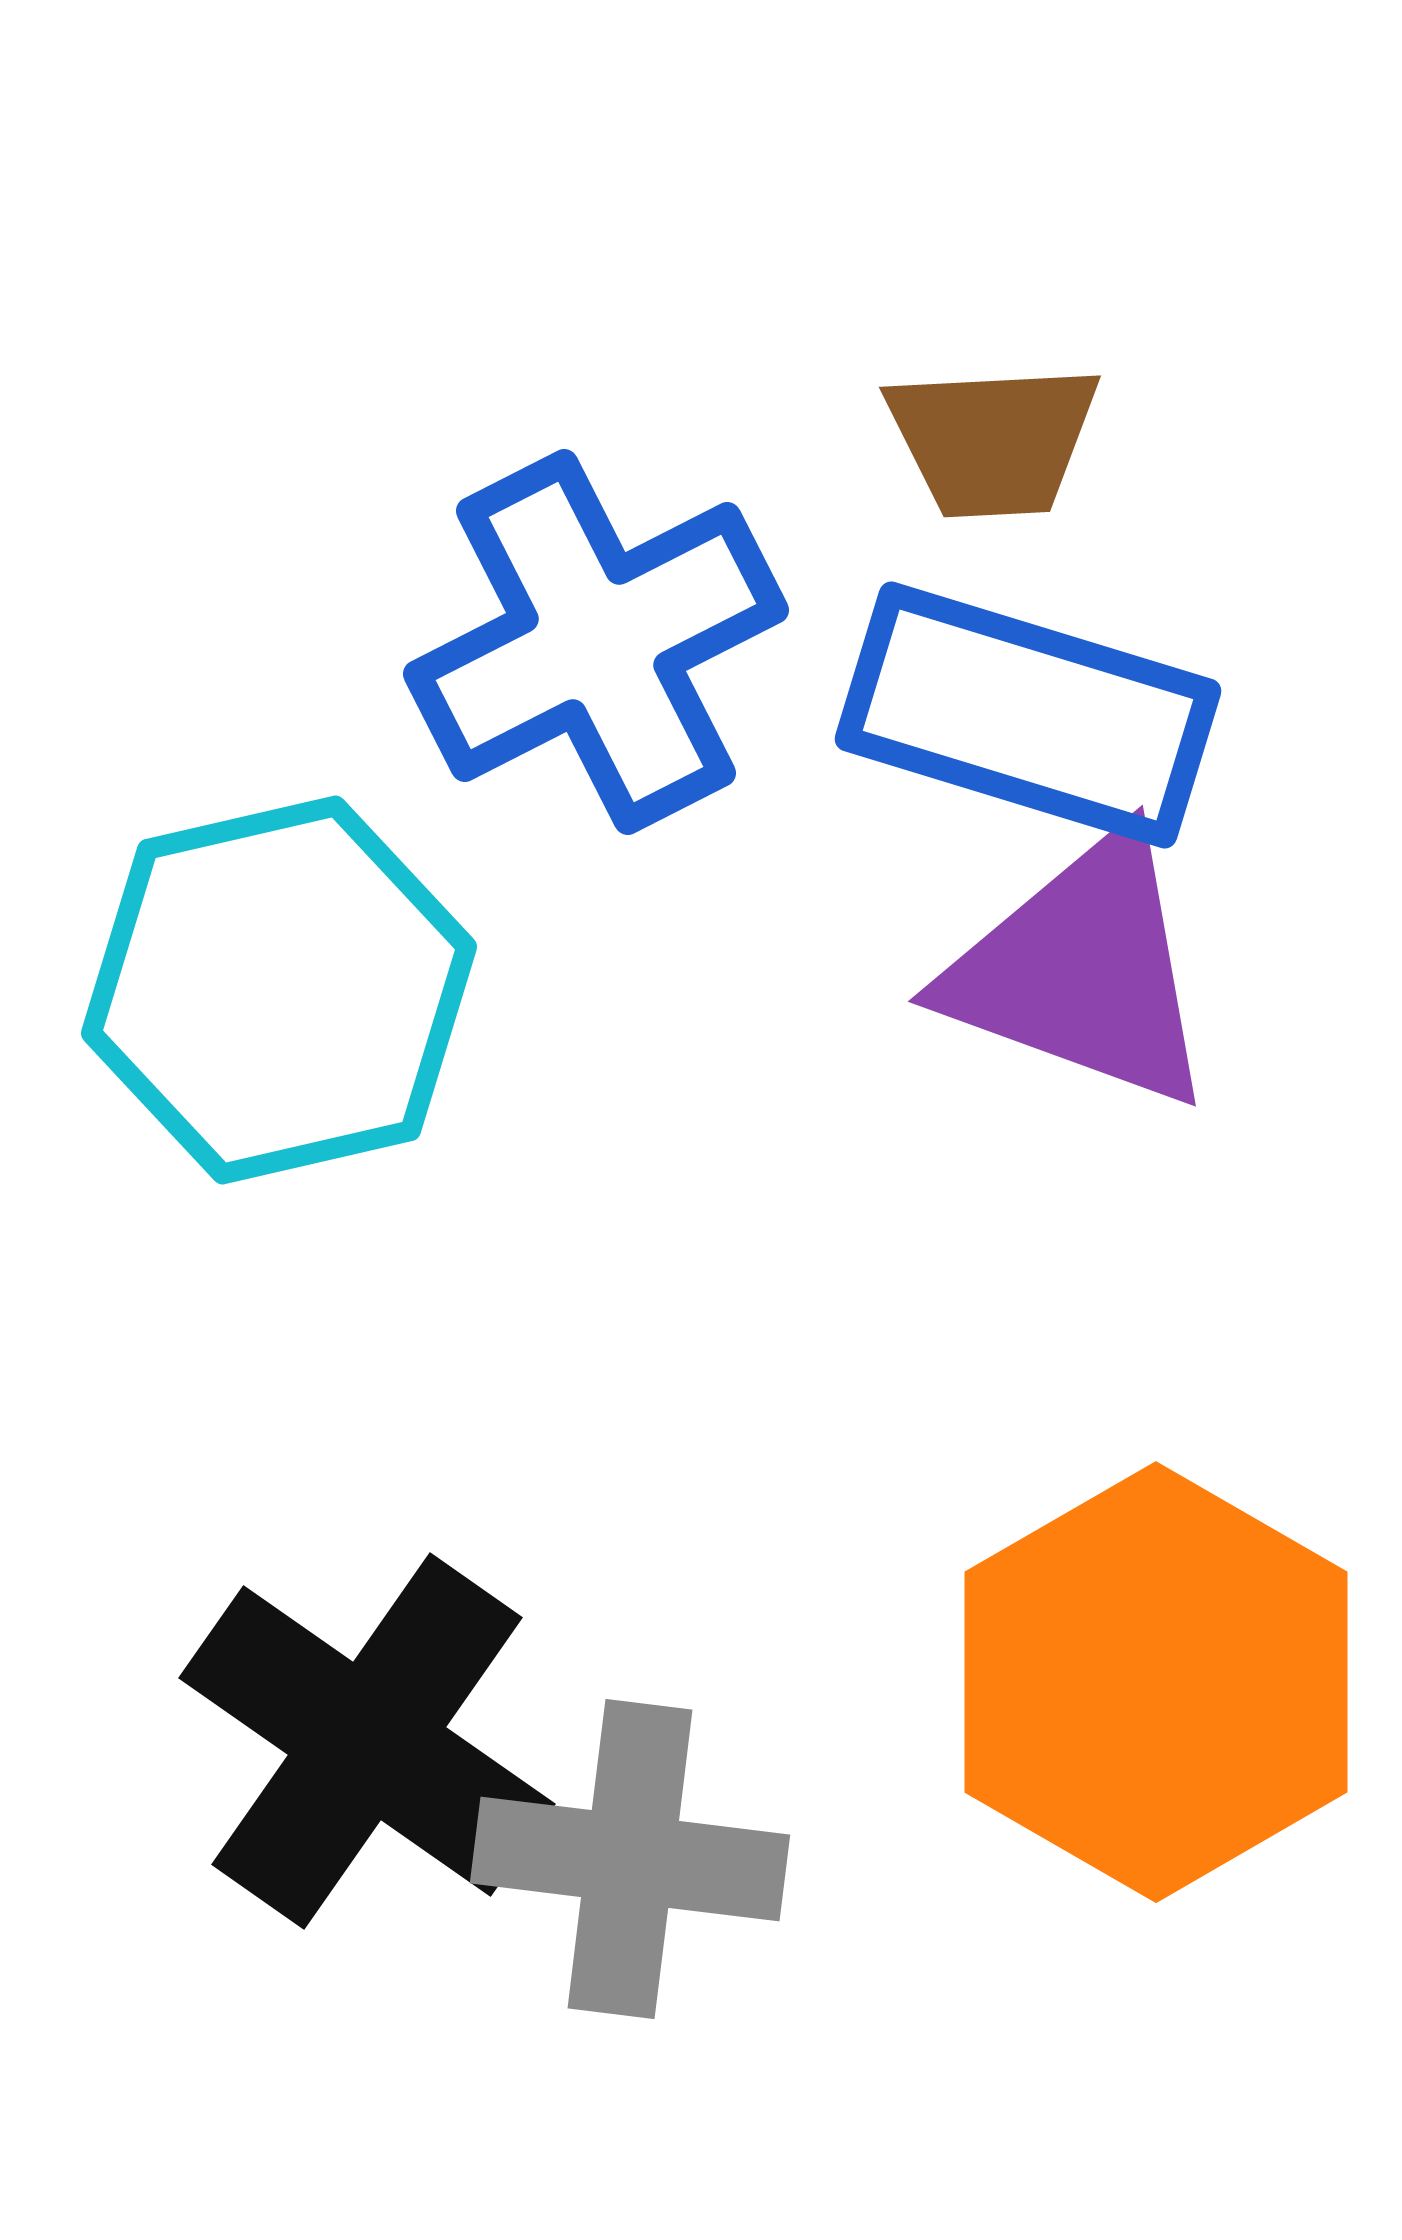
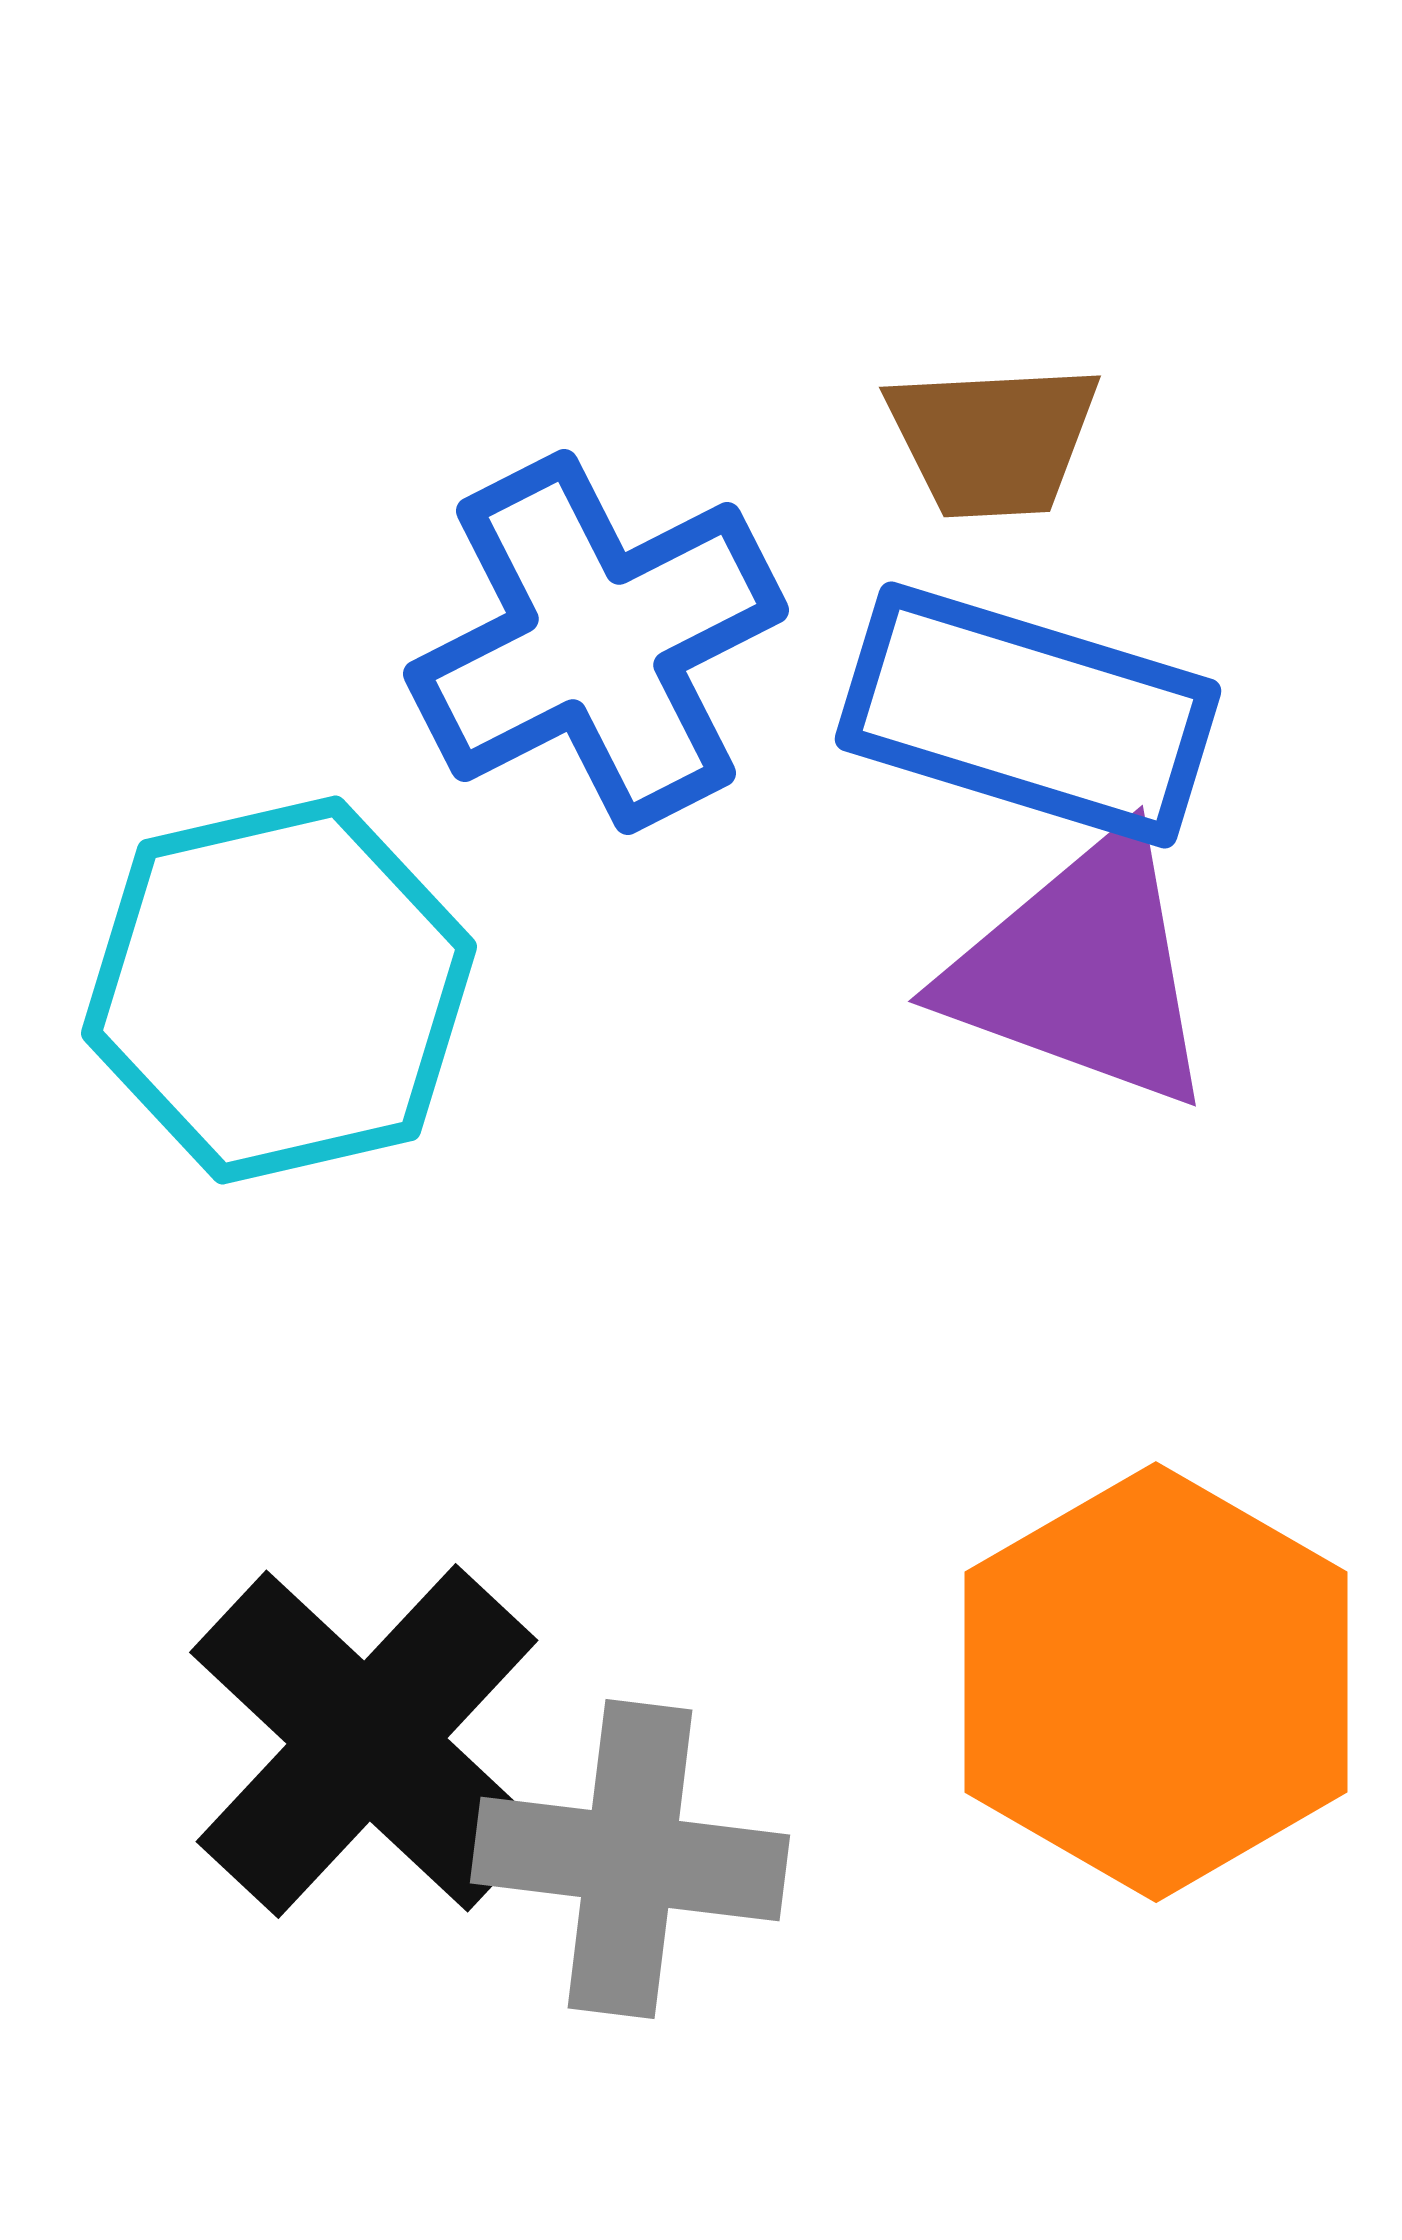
black cross: rotated 8 degrees clockwise
